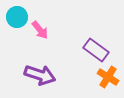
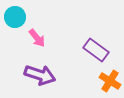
cyan circle: moved 2 px left
pink arrow: moved 3 px left, 8 px down
orange cross: moved 2 px right, 4 px down
